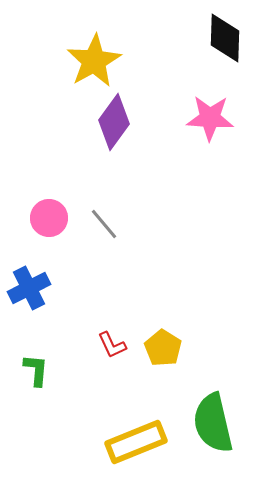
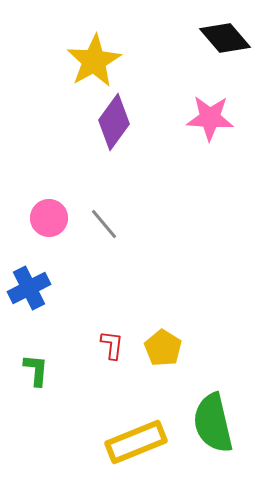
black diamond: rotated 42 degrees counterclockwise
red L-shape: rotated 148 degrees counterclockwise
